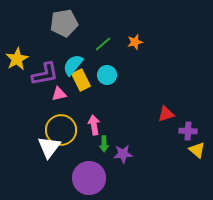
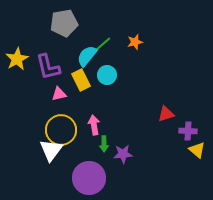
cyan semicircle: moved 14 px right, 9 px up
purple L-shape: moved 3 px right, 7 px up; rotated 88 degrees clockwise
white triangle: moved 2 px right, 3 px down
